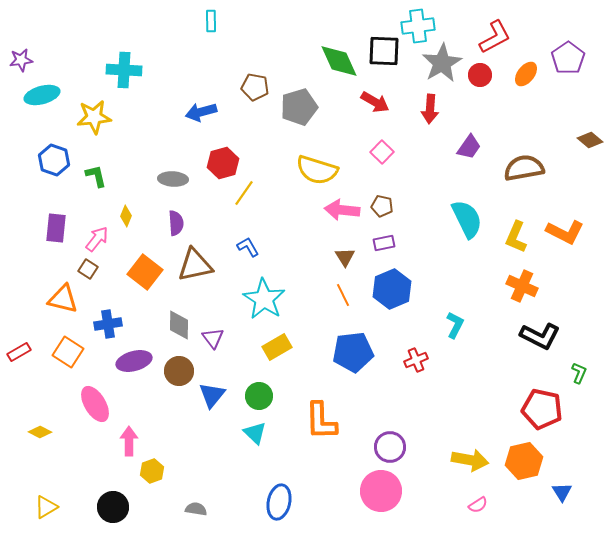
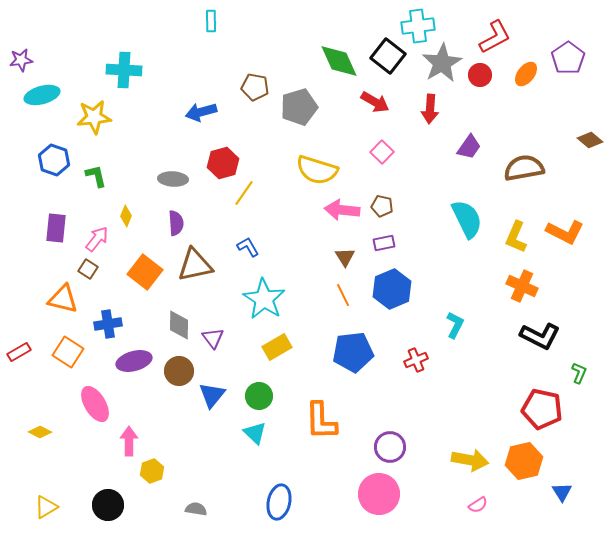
black square at (384, 51): moved 4 px right, 5 px down; rotated 36 degrees clockwise
pink circle at (381, 491): moved 2 px left, 3 px down
black circle at (113, 507): moved 5 px left, 2 px up
